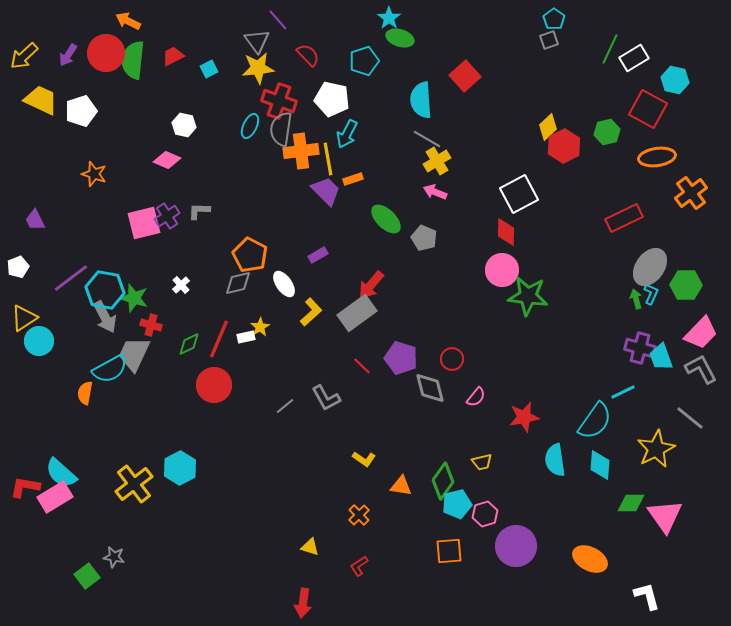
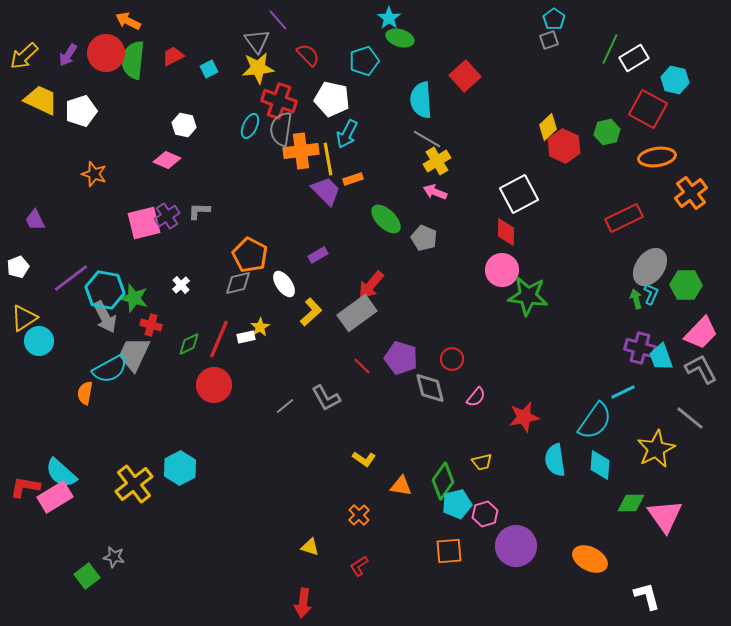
red hexagon at (564, 146): rotated 8 degrees counterclockwise
